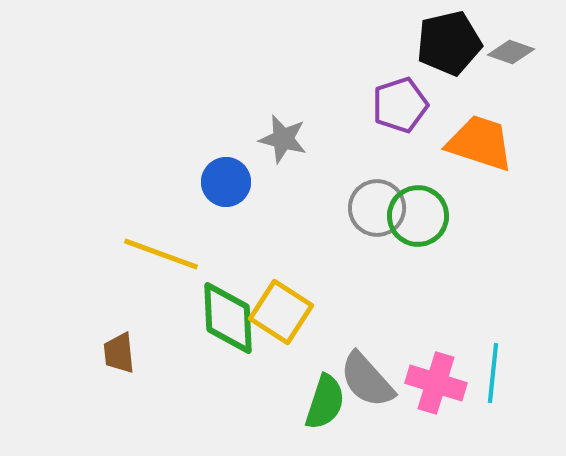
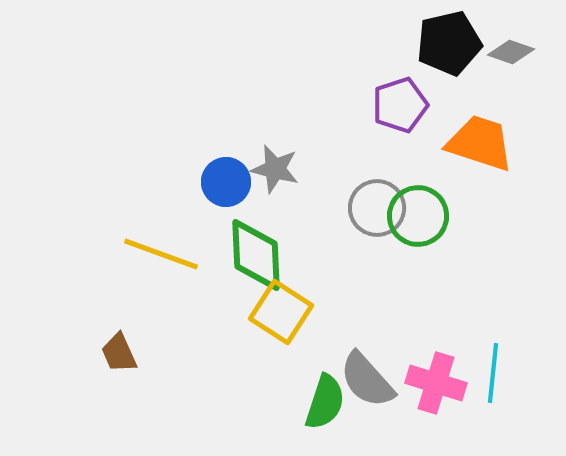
gray star: moved 8 px left, 30 px down
green diamond: moved 28 px right, 63 px up
brown trapezoid: rotated 18 degrees counterclockwise
